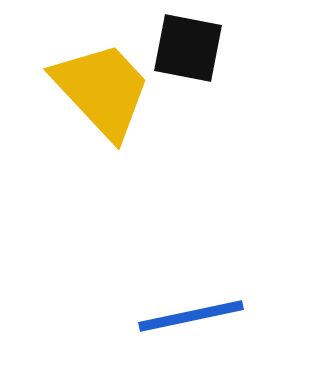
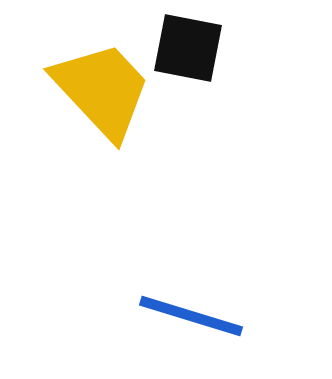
blue line: rotated 29 degrees clockwise
